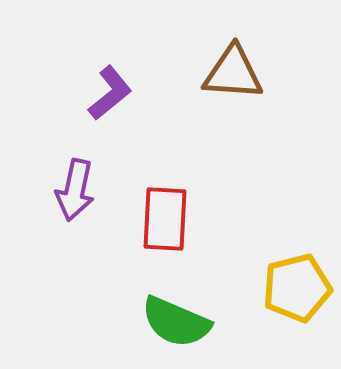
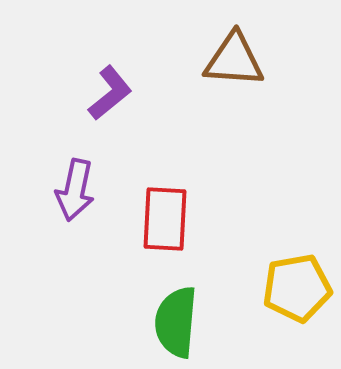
brown triangle: moved 1 px right, 13 px up
yellow pentagon: rotated 4 degrees clockwise
green semicircle: rotated 72 degrees clockwise
